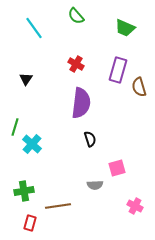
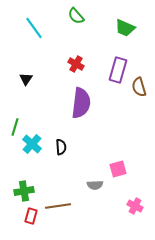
black semicircle: moved 29 px left, 8 px down; rotated 14 degrees clockwise
pink square: moved 1 px right, 1 px down
red rectangle: moved 1 px right, 7 px up
